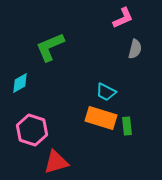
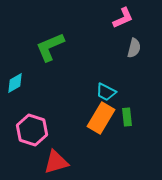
gray semicircle: moved 1 px left, 1 px up
cyan diamond: moved 5 px left
orange rectangle: rotated 76 degrees counterclockwise
green rectangle: moved 9 px up
